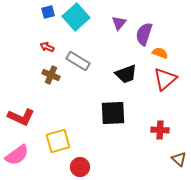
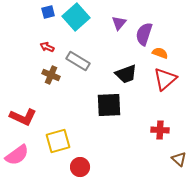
black square: moved 4 px left, 8 px up
red L-shape: moved 2 px right
